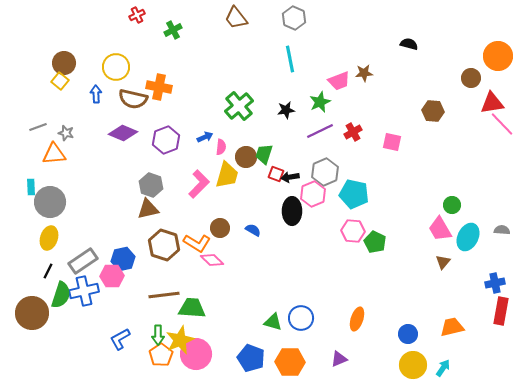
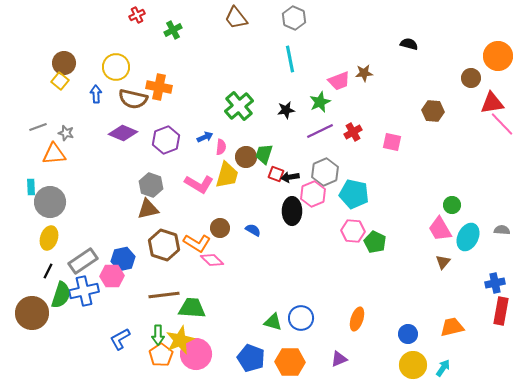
pink L-shape at (199, 184): rotated 76 degrees clockwise
